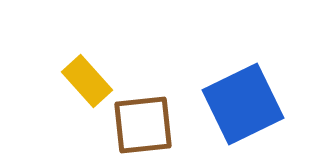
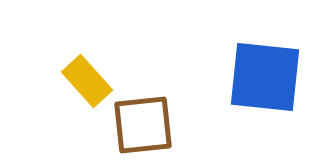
blue square: moved 22 px right, 27 px up; rotated 32 degrees clockwise
